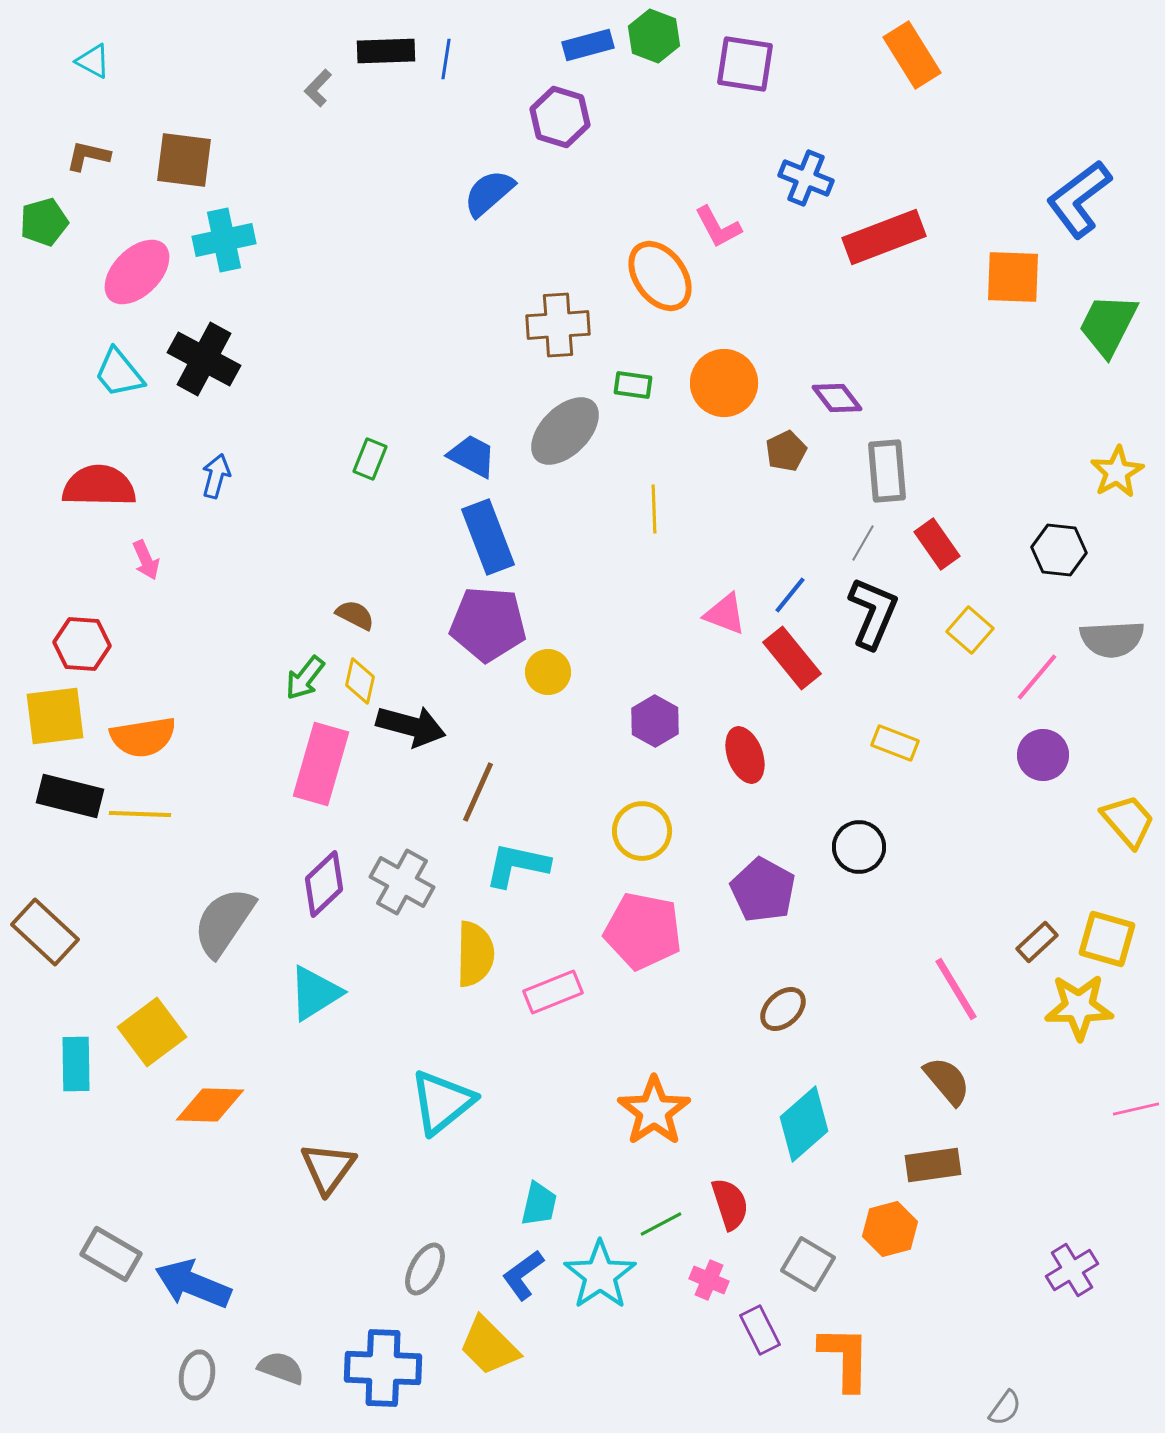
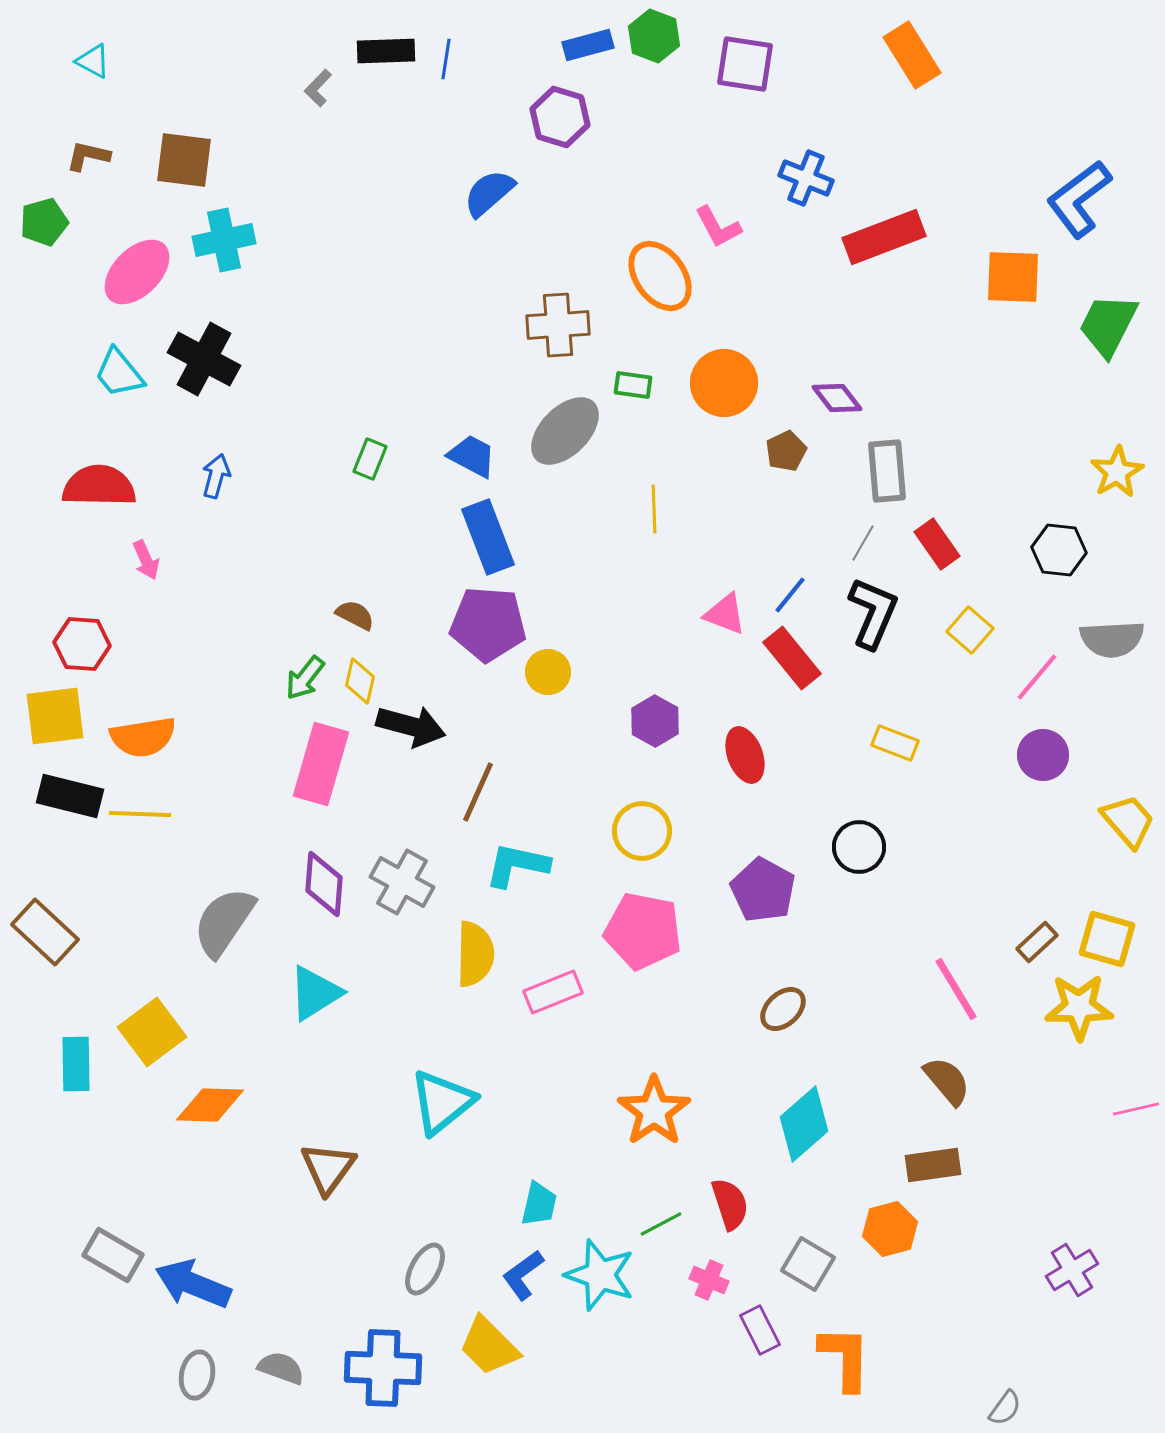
purple diamond at (324, 884): rotated 42 degrees counterclockwise
gray rectangle at (111, 1254): moved 2 px right, 1 px down
cyan star at (600, 1275): rotated 18 degrees counterclockwise
